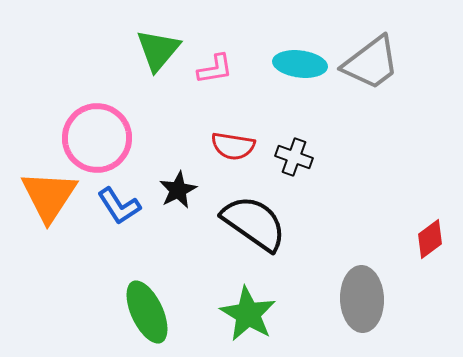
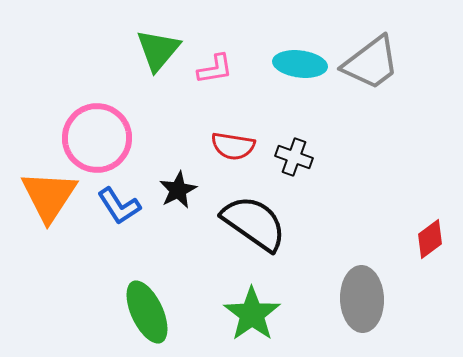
green star: moved 4 px right; rotated 6 degrees clockwise
